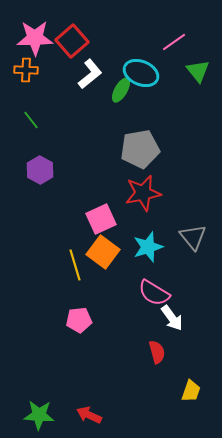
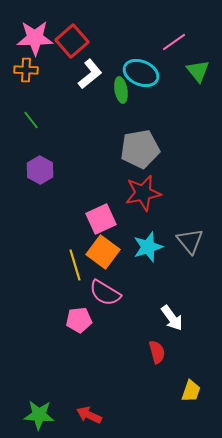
green ellipse: rotated 40 degrees counterclockwise
gray triangle: moved 3 px left, 4 px down
pink semicircle: moved 49 px left
